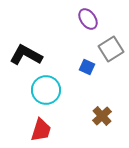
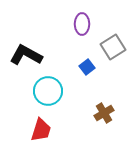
purple ellipse: moved 6 px left, 5 px down; rotated 35 degrees clockwise
gray square: moved 2 px right, 2 px up
blue square: rotated 28 degrees clockwise
cyan circle: moved 2 px right, 1 px down
brown cross: moved 2 px right, 3 px up; rotated 12 degrees clockwise
